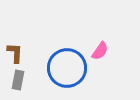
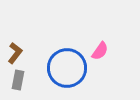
brown L-shape: rotated 35 degrees clockwise
